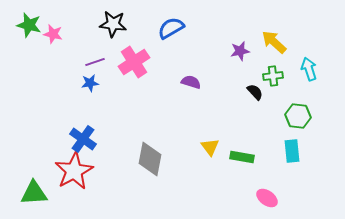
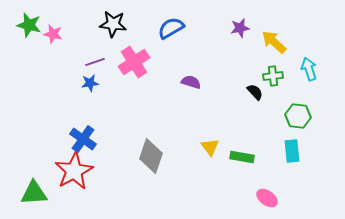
purple star: moved 23 px up
gray diamond: moved 1 px right, 3 px up; rotated 8 degrees clockwise
